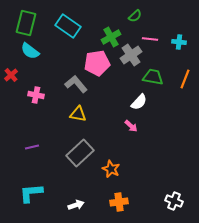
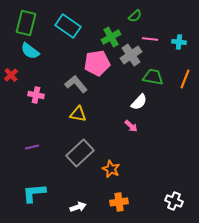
cyan L-shape: moved 3 px right
white arrow: moved 2 px right, 2 px down
